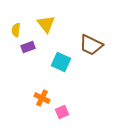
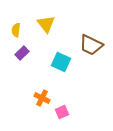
purple rectangle: moved 6 px left, 6 px down; rotated 24 degrees counterclockwise
